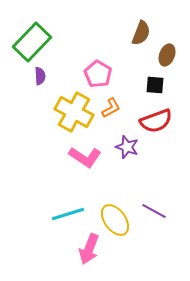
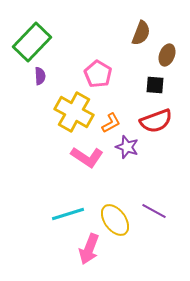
orange L-shape: moved 15 px down
pink L-shape: moved 2 px right
